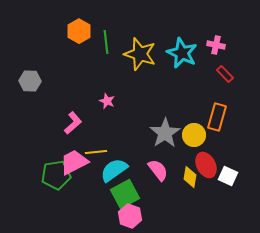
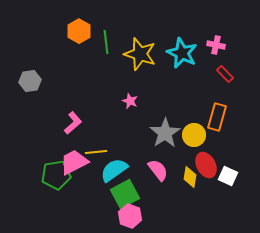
gray hexagon: rotated 10 degrees counterclockwise
pink star: moved 23 px right
